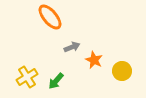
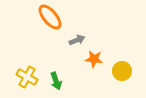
gray arrow: moved 5 px right, 7 px up
orange star: moved 1 px up; rotated 18 degrees counterclockwise
yellow cross: rotated 30 degrees counterclockwise
green arrow: rotated 60 degrees counterclockwise
